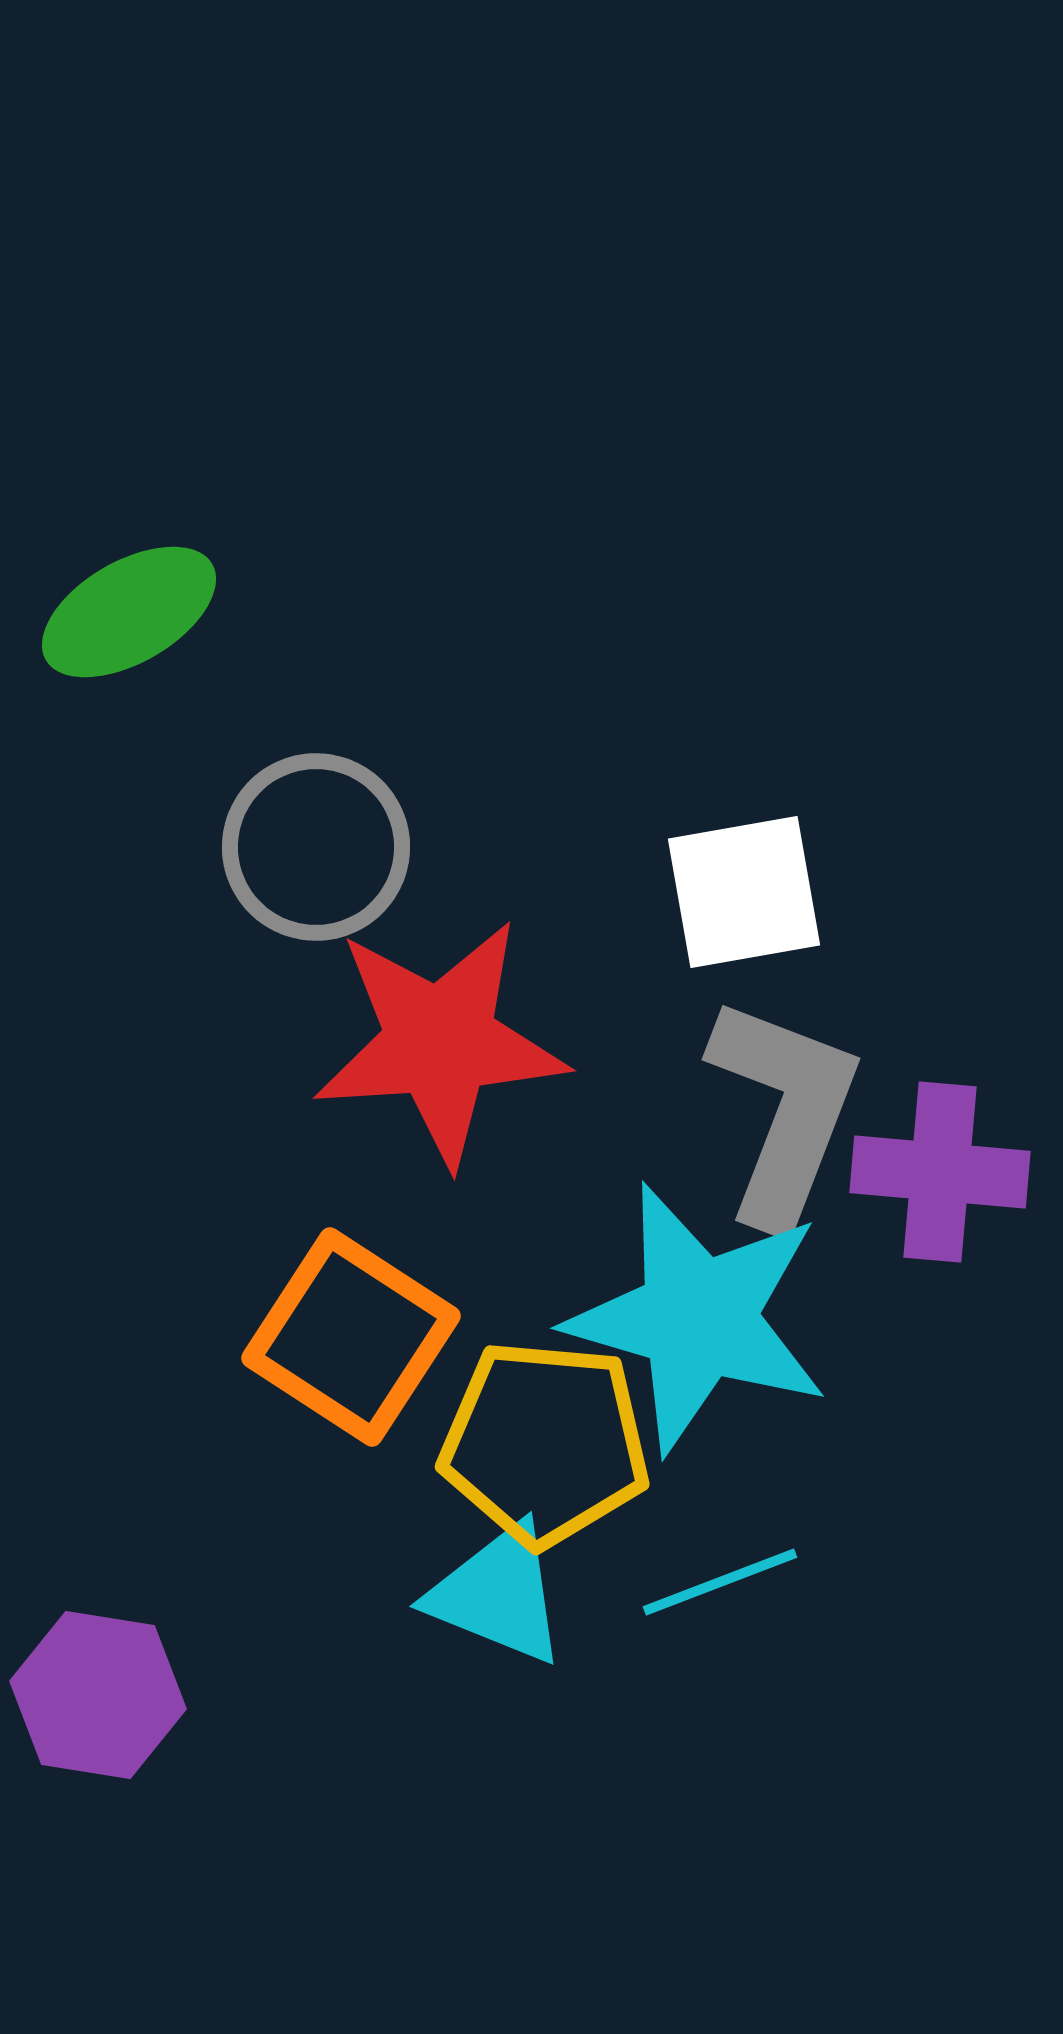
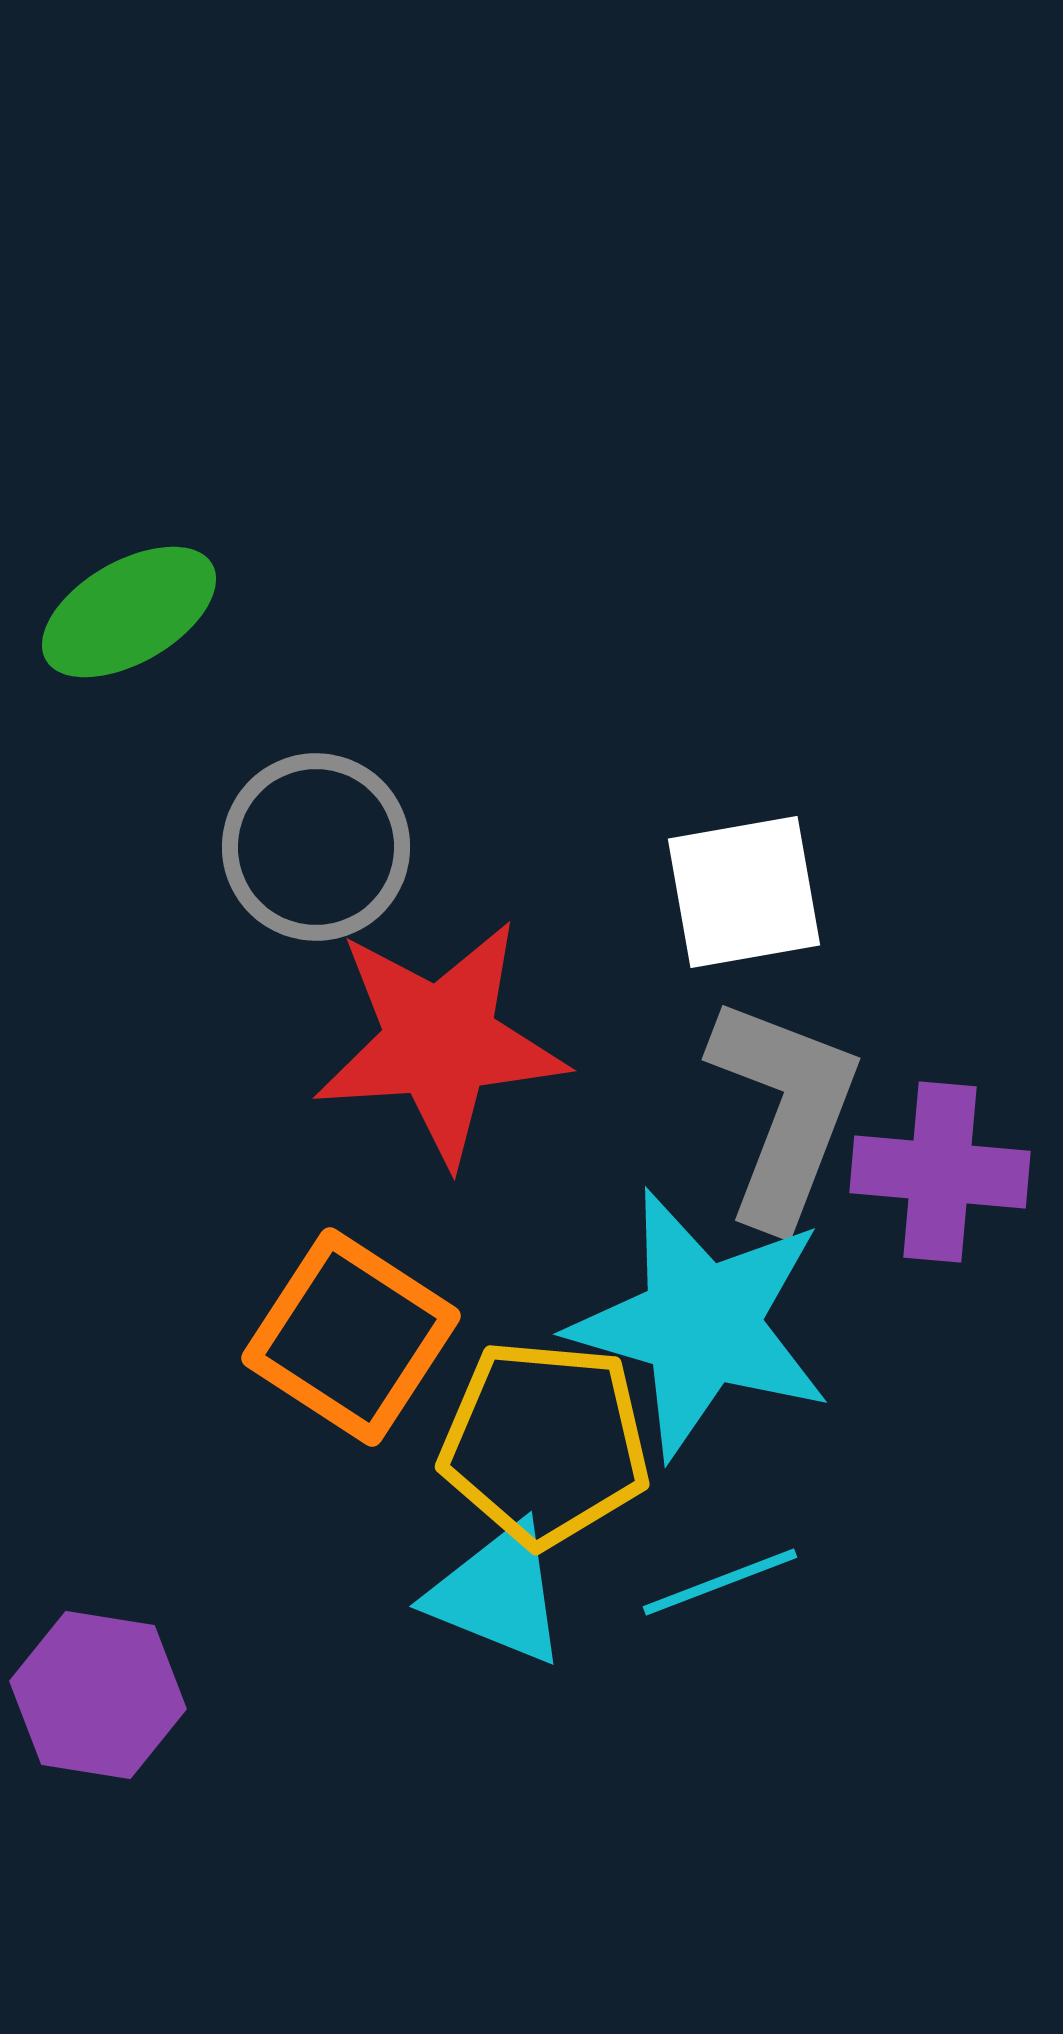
cyan star: moved 3 px right, 6 px down
